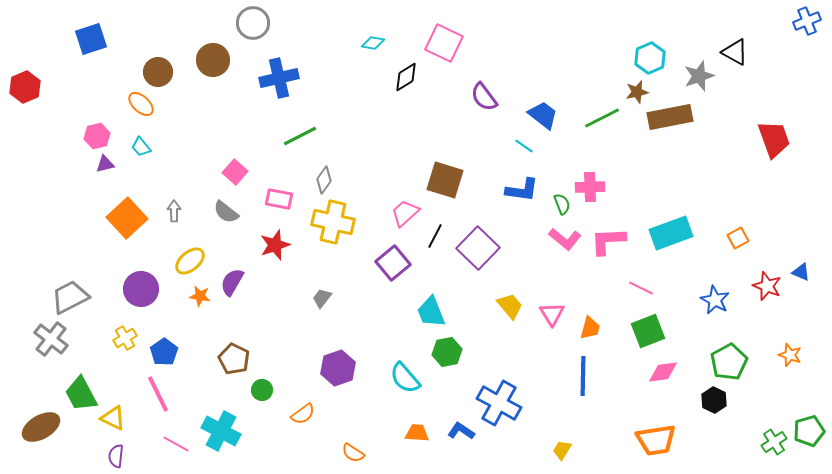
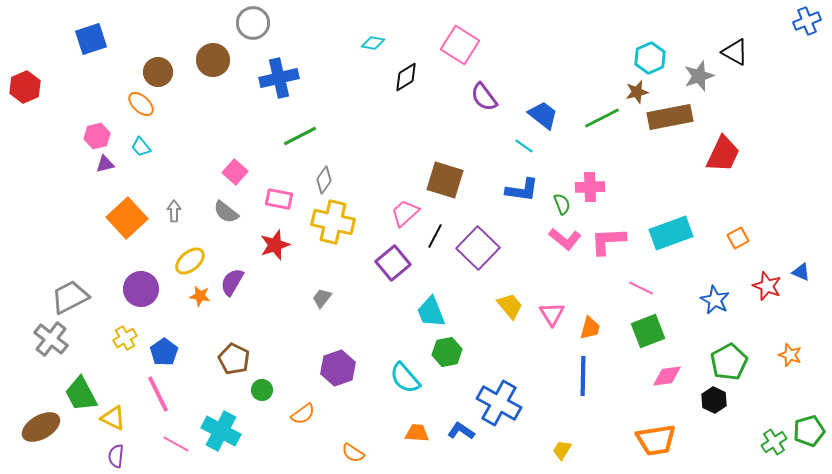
pink square at (444, 43): moved 16 px right, 2 px down; rotated 6 degrees clockwise
red trapezoid at (774, 139): moved 51 px left, 15 px down; rotated 45 degrees clockwise
pink diamond at (663, 372): moved 4 px right, 4 px down
